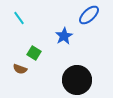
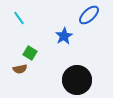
green square: moved 4 px left
brown semicircle: rotated 32 degrees counterclockwise
